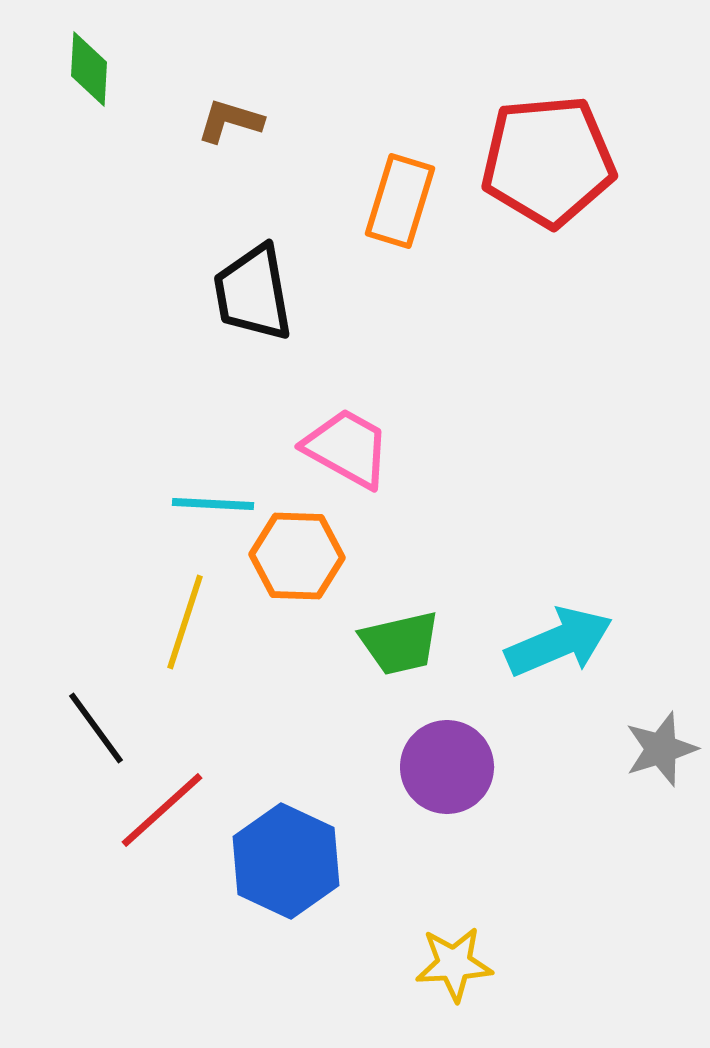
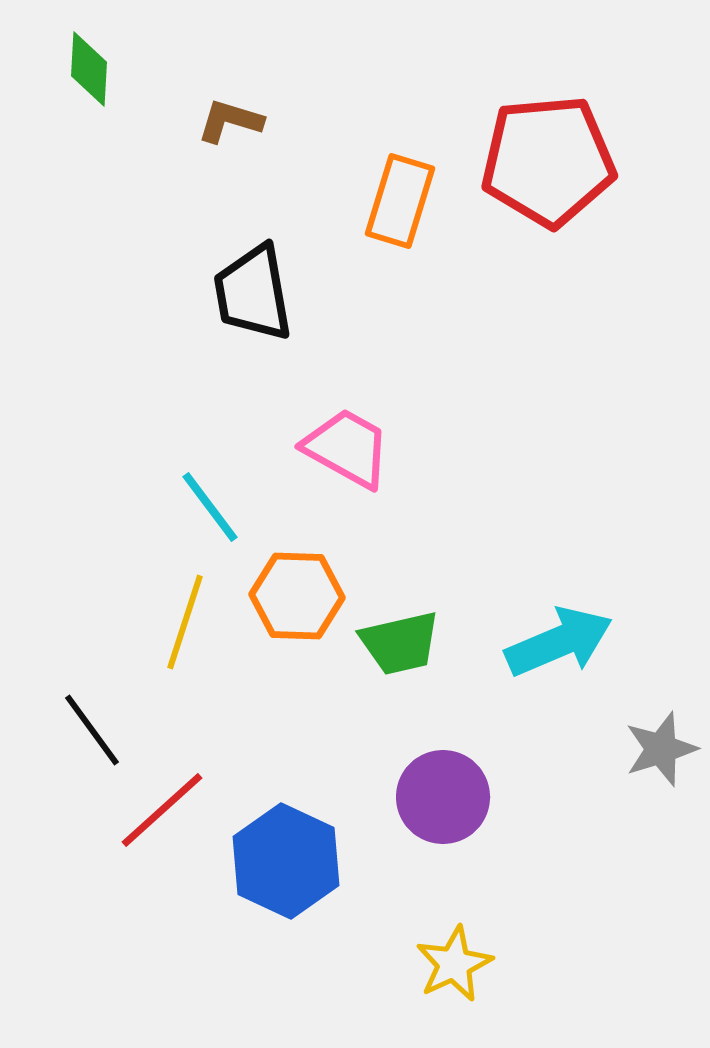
cyan line: moved 3 px left, 3 px down; rotated 50 degrees clockwise
orange hexagon: moved 40 px down
black line: moved 4 px left, 2 px down
purple circle: moved 4 px left, 30 px down
yellow star: rotated 22 degrees counterclockwise
